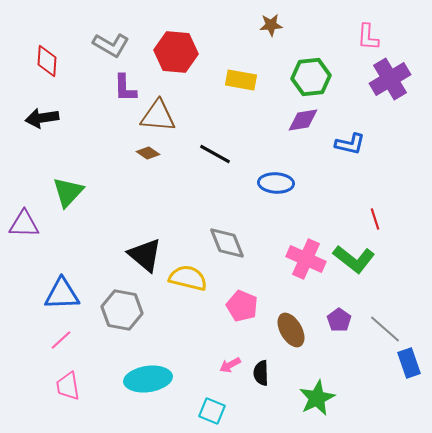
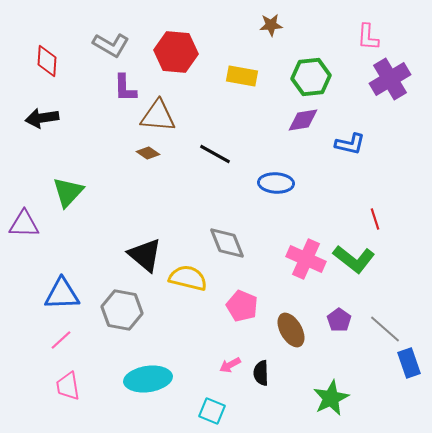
yellow rectangle: moved 1 px right, 4 px up
green star: moved 14 px right
